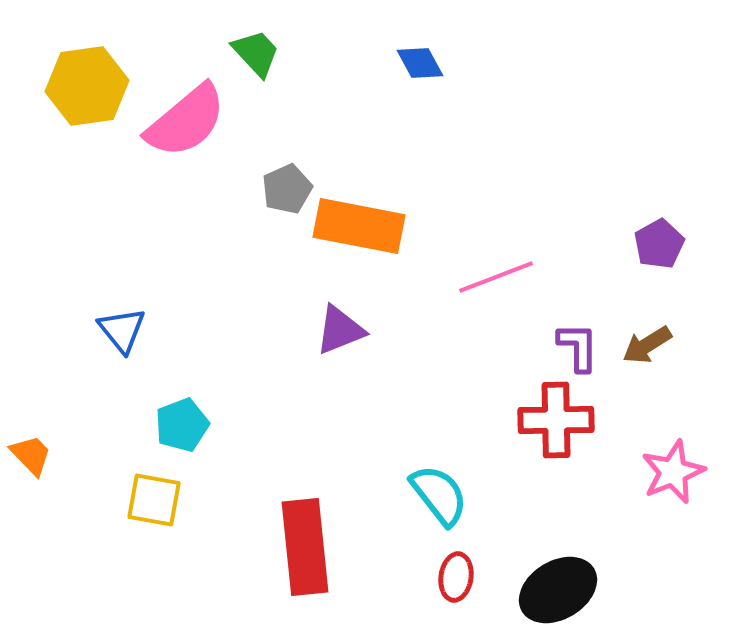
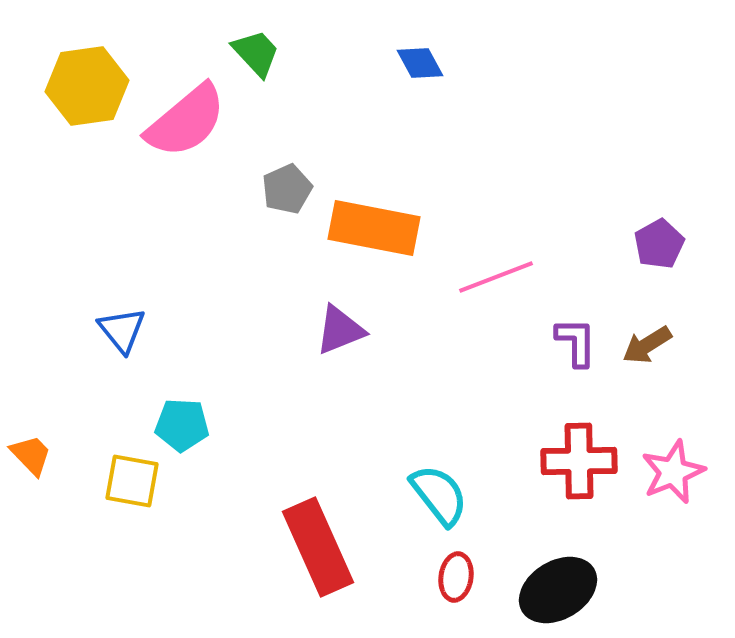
orange rectangle: moved 15 px right, 2 px down
purple L-shape: moved 2 px left, 5 px up
red cross: moved 23 px right, 41 px down
cyan pentagon: rotated 24 degrees clockwise
yellow square: moved 22 px left, 19 px up
red rectangle: moved 13 px right; rotated 18 degrees counterclockwise
